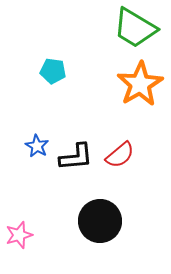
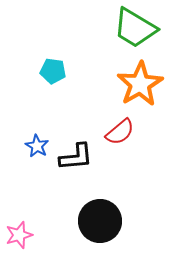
red semicircle: moved 23 px up
